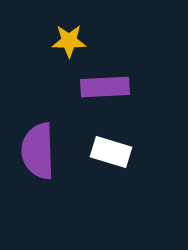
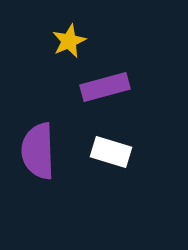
yellow star: rotated 24 degrees counterclockwise
purple rectangle: rotated 12 degrees counterclockwise
